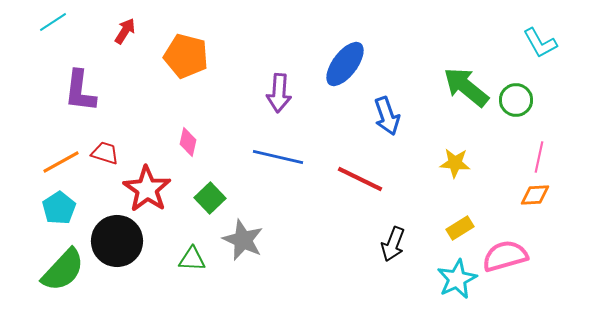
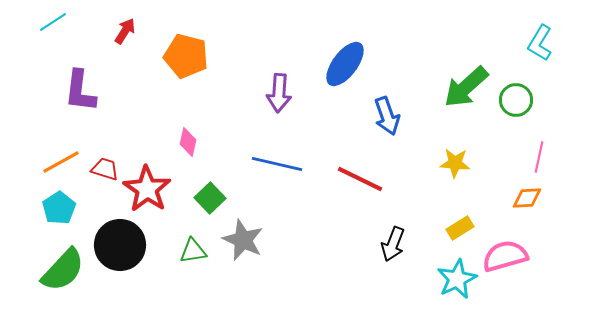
cyan L-shape: rotated 60 degrees clockwise
green arrow: rotated 81 degrees counterclockwise
red trapezoid: moved 16 px down
blue line: moved 1 px left, 7 px down
orange diamond: moved 8 px left, 3 px down
black circle: moved 3 px right, 4 px down
green triangle: moved 1 px right, 8 px up; rotated 12 degrees counterclockwise
